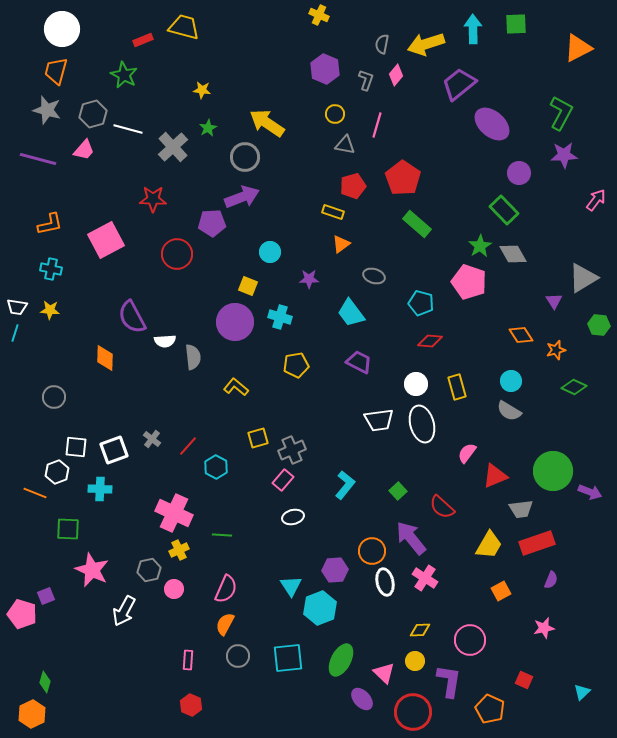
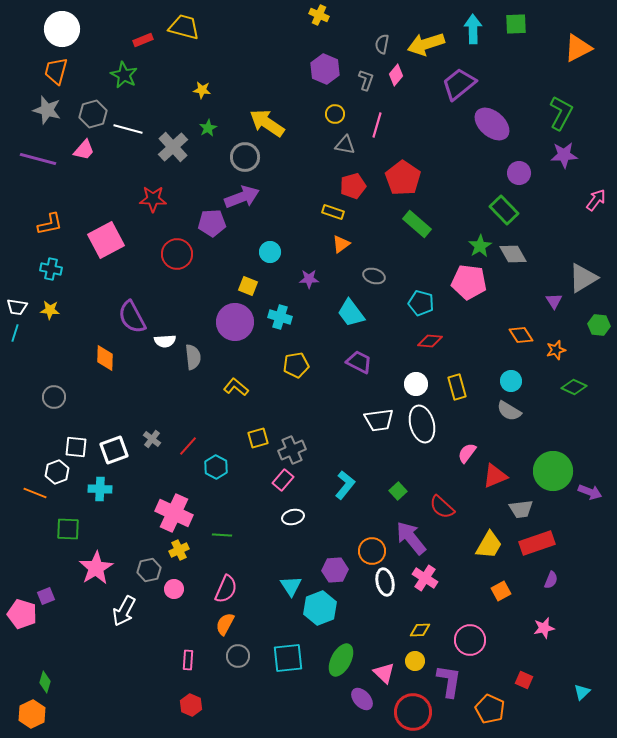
pink pentagon at (469, 282): rotated 12 degrees counterclockwise
pink star at (92, 570): moved 4 px right, 2 px up; rotated 16 degrees clockwise
